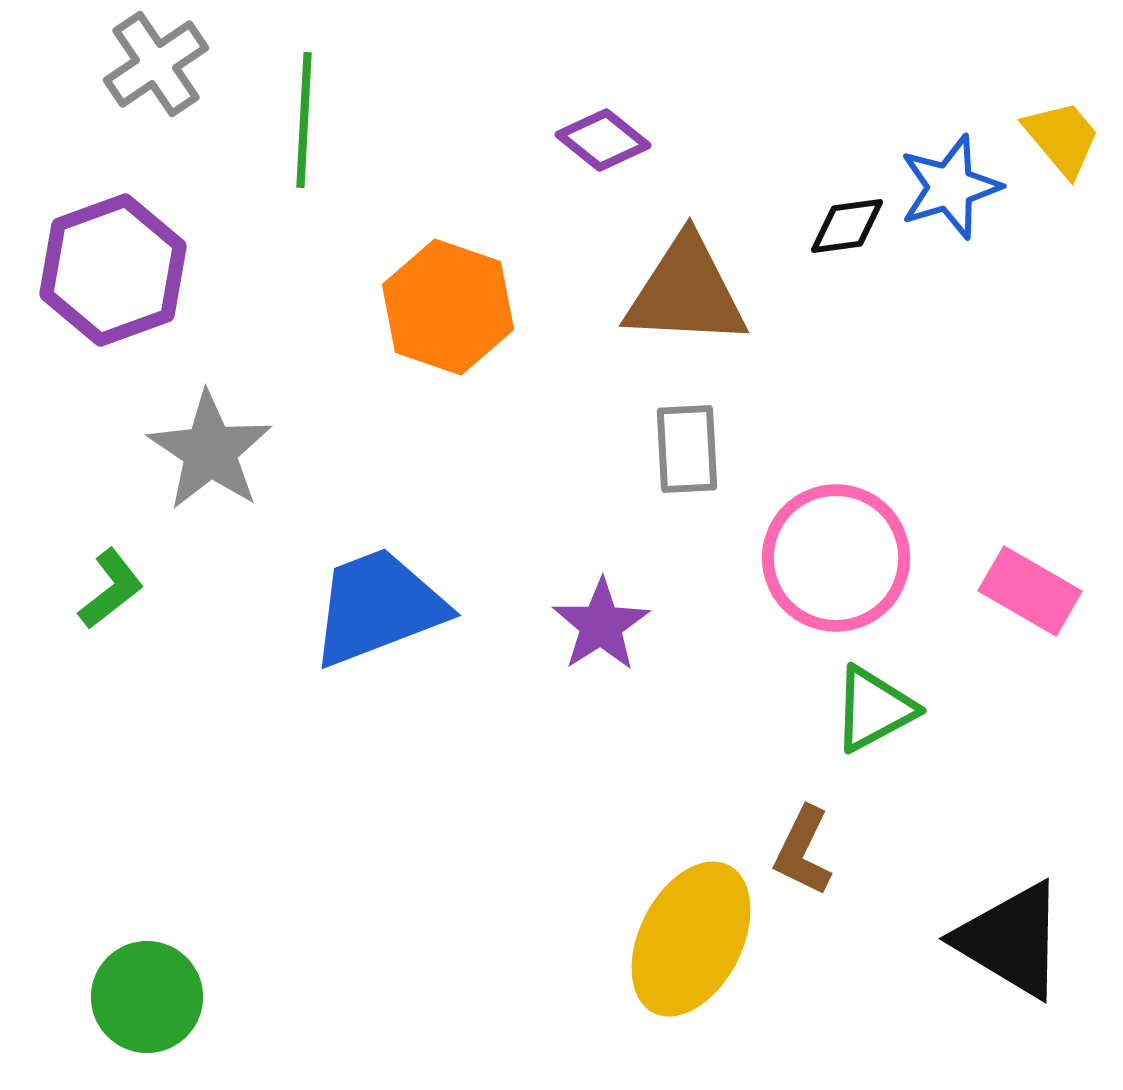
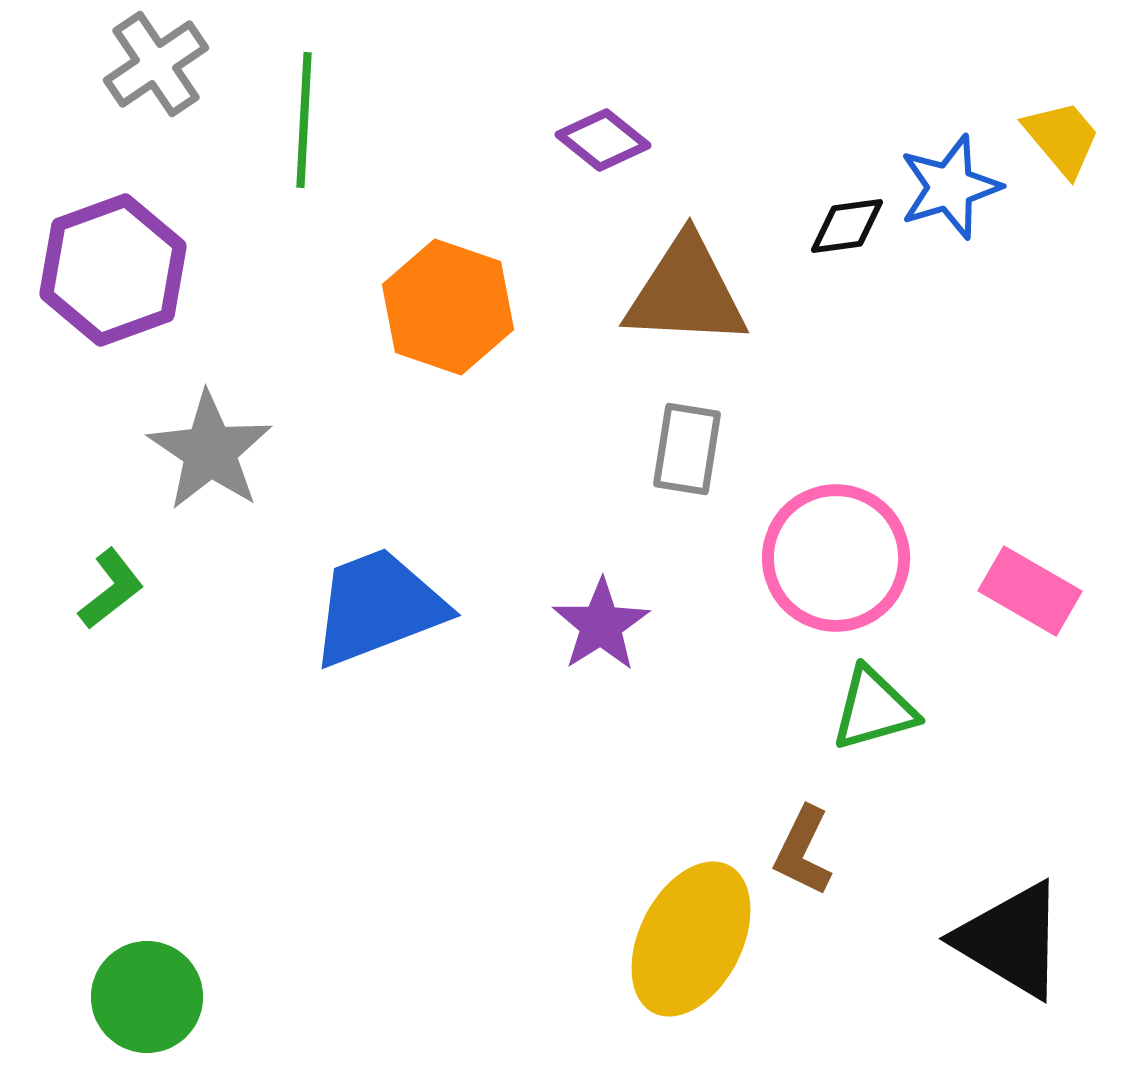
gray rectangle: rotated 12 degrees clockwise
green triangle: rotated 12 degrees clockwise
